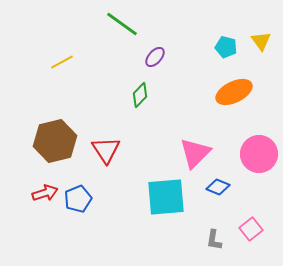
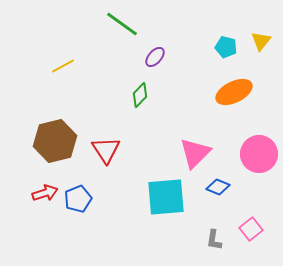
yellow triangle: rotated 15 degrees clockwise
yellow line: moved 1 px right, 4 px down
